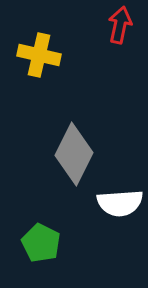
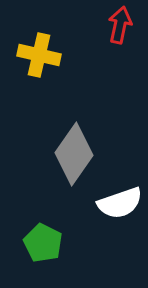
gray diamond: rotated 8 degrees clockwise
white semicircle: rotated 15 degrees counterclockwise
green pentagon: moved 2 px right
